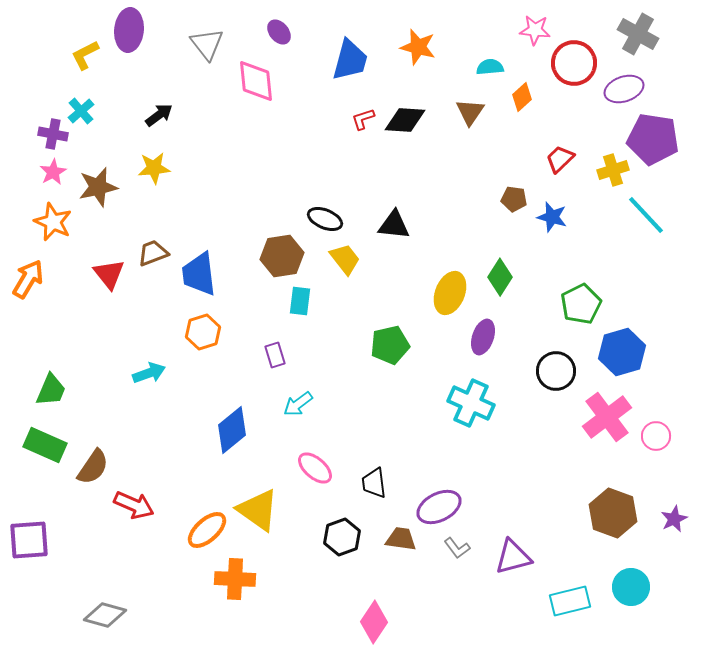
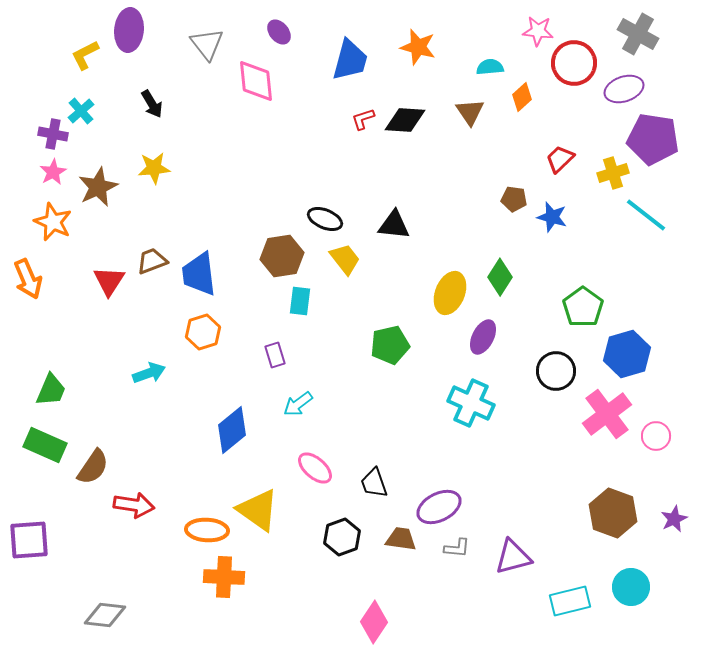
pink star at (535, 30): moved 3 px right, 1 px down
brown triangle at (470, 112): rotated 8 degrees counterclockwise
black arrow at (159, 115): moved 7 px left, 11 px up; rotated 96 degrees clockwise
yellow cross at (613, 170): moved 3 px down
brown star at (98, 187): rotated 12 degrees counterclockwise
cyan line at (646, 215): rotated 9 degrees counterclockwise
brown trapezoid at (153, 253): moved 1 px left, 8 px down
red triangle at (109, 274): moved 7 px down; rotated 12 degrees clockwise
orange arrow at (28, 279): rotated 126 degrees clockwise
green pentagon at (581, 304): moved 2 px right, 3 px down; rotated 9 degrees counterclockwise
purple ellipse at (483, 337): rotated 8 degrees clockwise
blue hexagon at (622, 352): moved 5 px right, 2 px down
pink cross at (607, 417): moved 3 px up
black trapezoid at (374, 483): rotated 12 degrees counterclockwise
red arrow at (134, 505): rotated 15 degrees counterclockwise
orange ellipse at (207, 530): rotated 45 degrees clockwise
gray L-shape at (457, 548): rotated 48 degrees counterclockwise
orange cross at (235, 579): moved 11 px left, 2 px up
gray diamond at (105, 615): rotated 9 degrees counterclockwise
